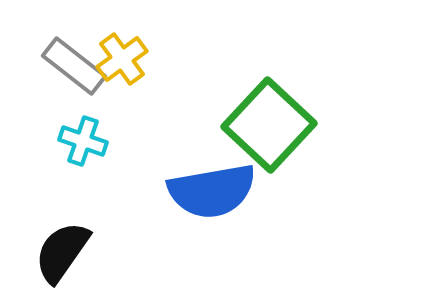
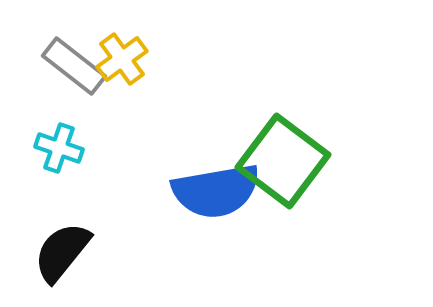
green square: moved 14 px right, 36 px down; rotated 6 degrees counterclockwise
cyan cross: moved 24 px left, 7 px down
blue semicircle: moved 4 px right
black semicircle: rotated 4 degrees clockwise
